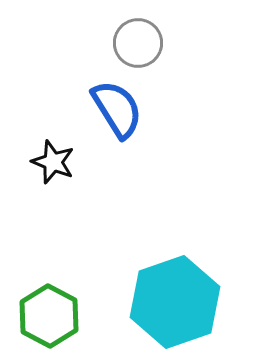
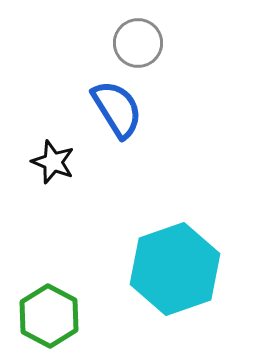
cyan hexagon: moved 33 px up
